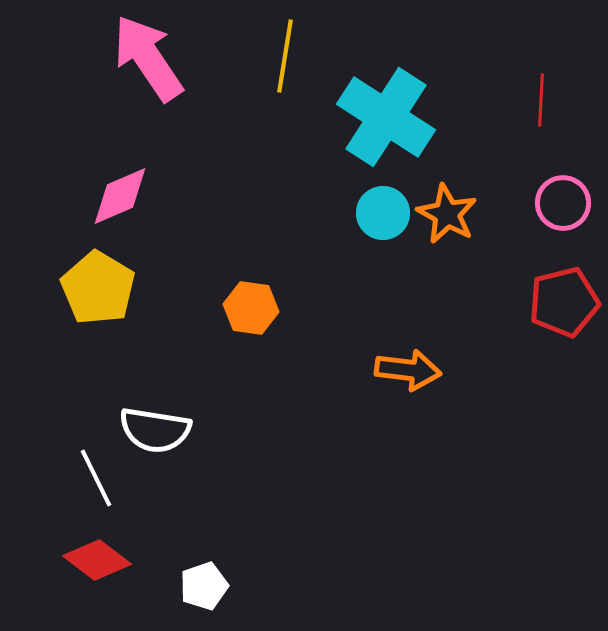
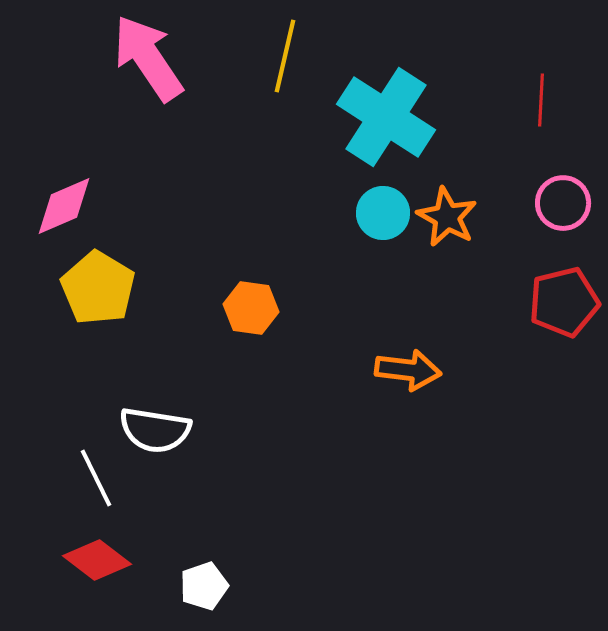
yellow line: rotated 4 degrees clockwise
pink diamond: moved 56 px left, 10 px down
orange star: moved 3 px down
